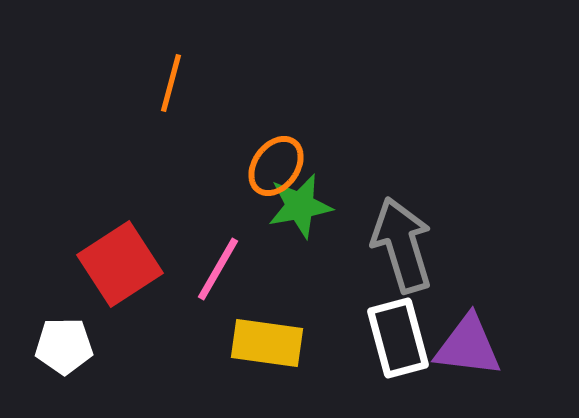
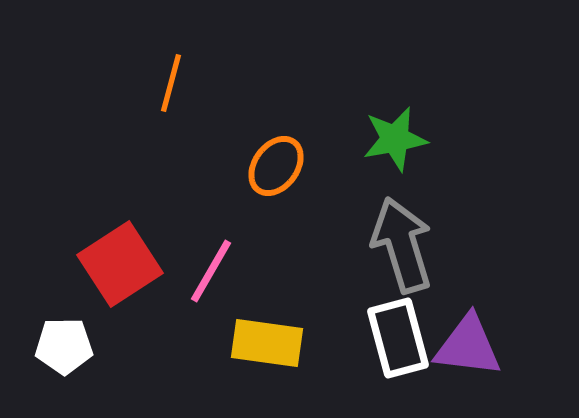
green star: moved 95 px right, 67 px up
pink line: moved 7 px left, 2 px down
